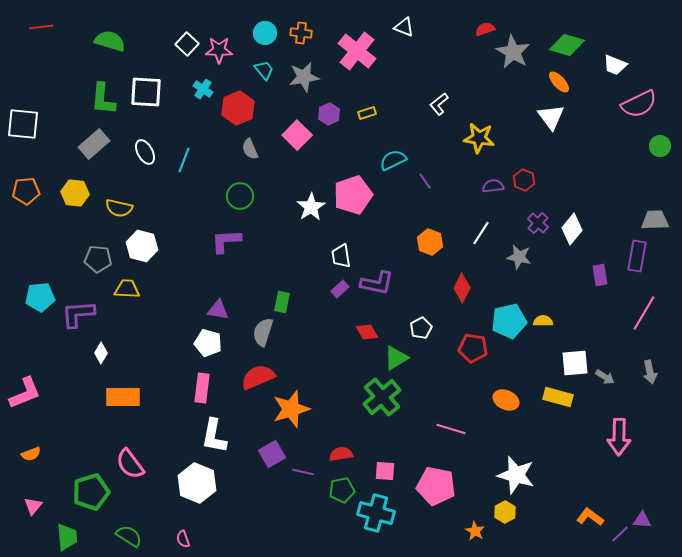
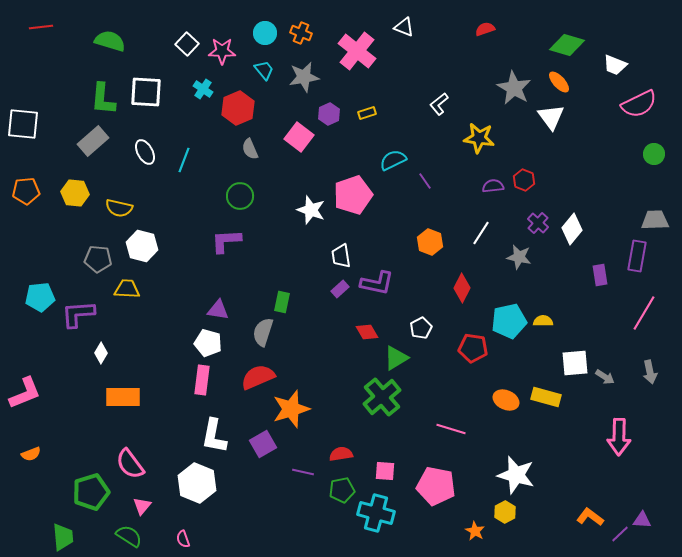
orange cross at (301, 33): rotated 15 degrees clockwise
pink star at (219, 50): moved 3 px right, 1 px down
gray star at (513, 52): moved 1 px right, 36 px down
pink square at (297, 135): moved 2 px right, 2 px down; rotated 8 degrees counterclockwise
gray rectangle at (94, 144): moved 1 px left, 3 px up
green circle at (660, 146): moved 6 px left, 8 px down
white star at (311, 207): moved 3 px down; rotated 20 degrees counterclockwise
pink rectangle at (202, 388): moved 8 px up
yellow rectangle at (558, 397): moved 12 px left
purple square at (272, 454): moved 9 px left, 10 px up
pink triangle at (33, 506): moved 109 px right
green trapezoid at (67, 537): moved 4 px left
